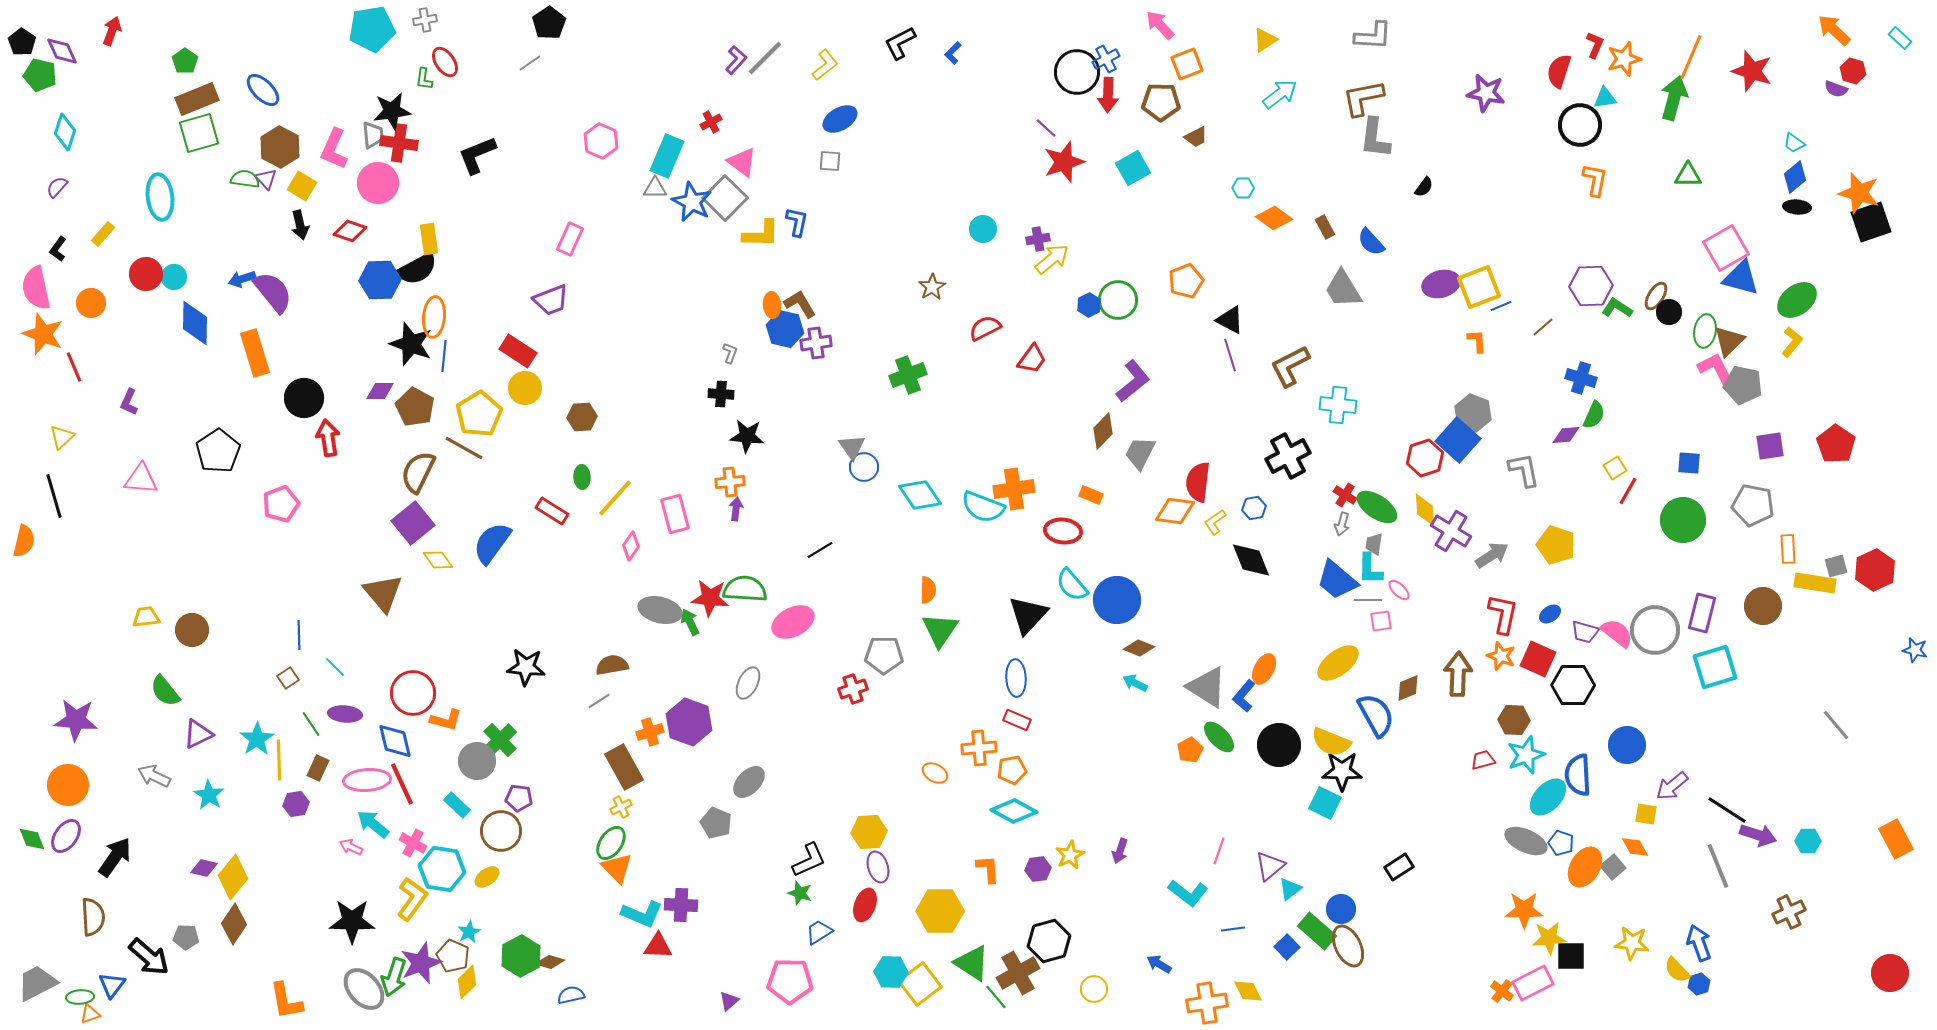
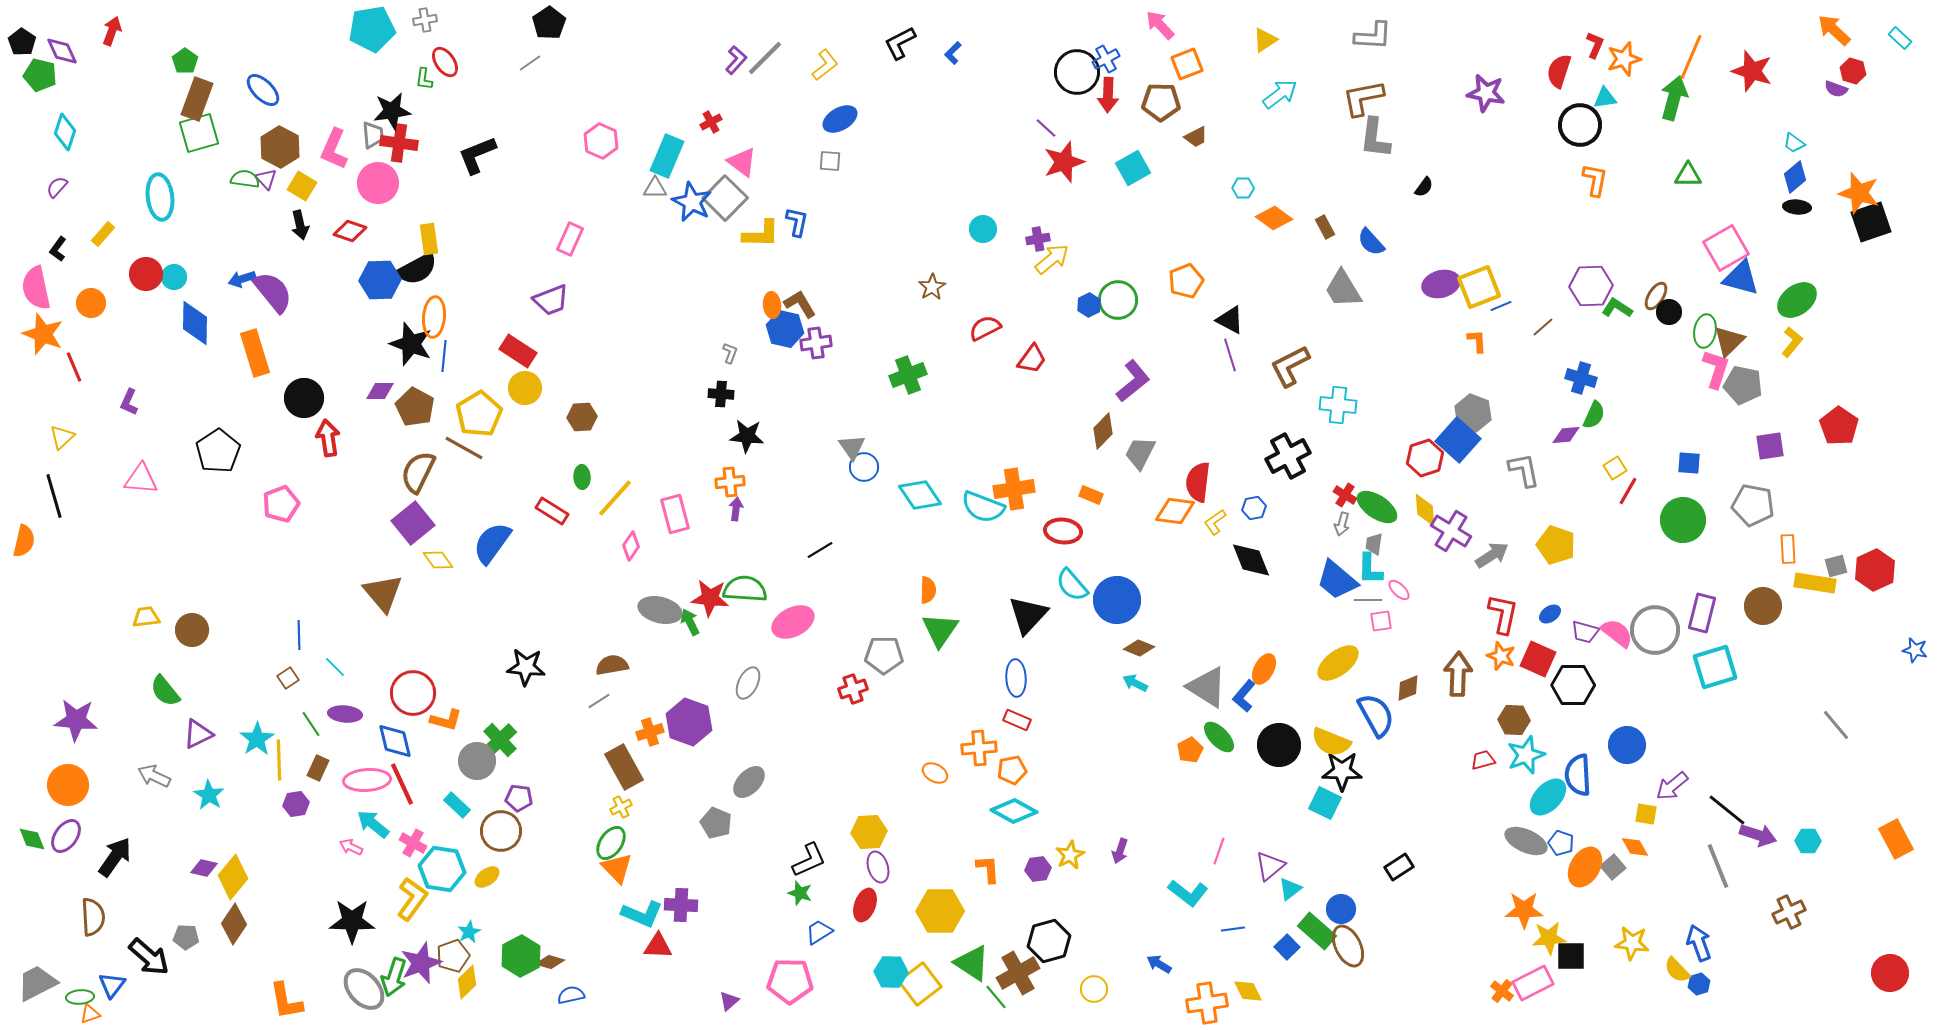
brown rectangle at (197, 99): rotated 48 degrees counterclockwise
pink L-shape at (1716, 369): rotated 45 degrees clockwise
red pentagon at (1836, 444): moved 3 px right, 18 px up
black line at (1727, 810): rotated 6 degrees clockwise
brown pentagon at (453, 956): rotated 28 degrees clockwise
